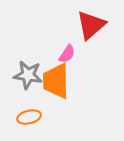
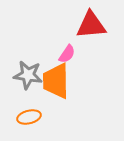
red triangle: rotated 36 degrees clockwise
